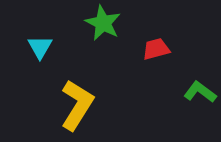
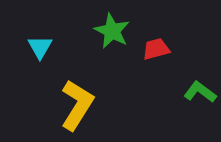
green star: moved 9 px right, 8 px down
